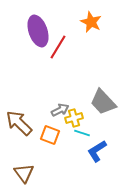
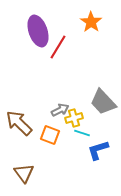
orange star: rotated 10 degrees clockwise
blue L-shape: moved 1 px right, 1 px up; rotated 15 degrees clockwise
